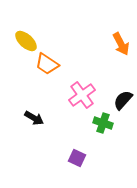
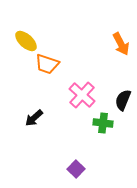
orange trapezoid: rotated 15 degrees counterclockwise
pink cross: rotated 12 degrees counterclockwise
black semicircle: rotated 20 degrees counterclockwise
black arrow: rotated 108 degrees clockwise
green cross: rotated 12 degrees counterclockwise
purple square: moved 1 px left, 11 px down; rotated 18 degrees clockwise
